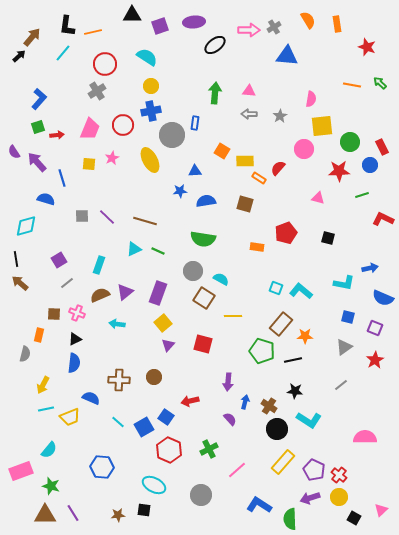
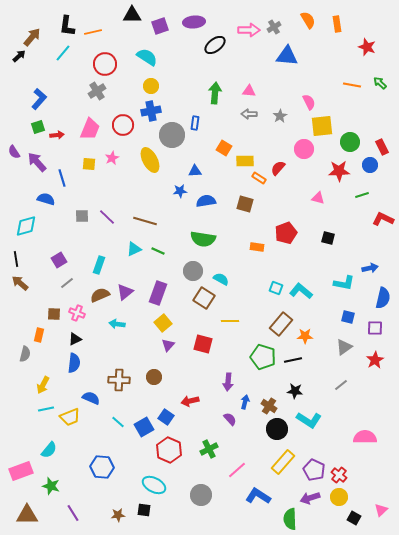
pink semicircle at (311, 99): moved 2 px left, 3 px down; rotated 35 degrees counterclockwise
orange square at (222, 151): moved 2 px right, 3 px up
blue semicircle at (383, 298): rotated 100 degrees counterclockwise
yellow line at (233, 316): moved 3 px left, 5 px down
purple square at (375, 328): rotated 21 degrees counterclockwise
green pentagon at (262, 351): moved 1 px right, 6 px down
blue L-shape at (259, 505): moved 1 px left, 9 px up
brown triangle at (45, 515): moved 18 px left
